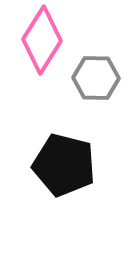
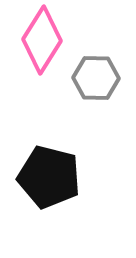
black pentagon: moved 15 px left, 12 px down
